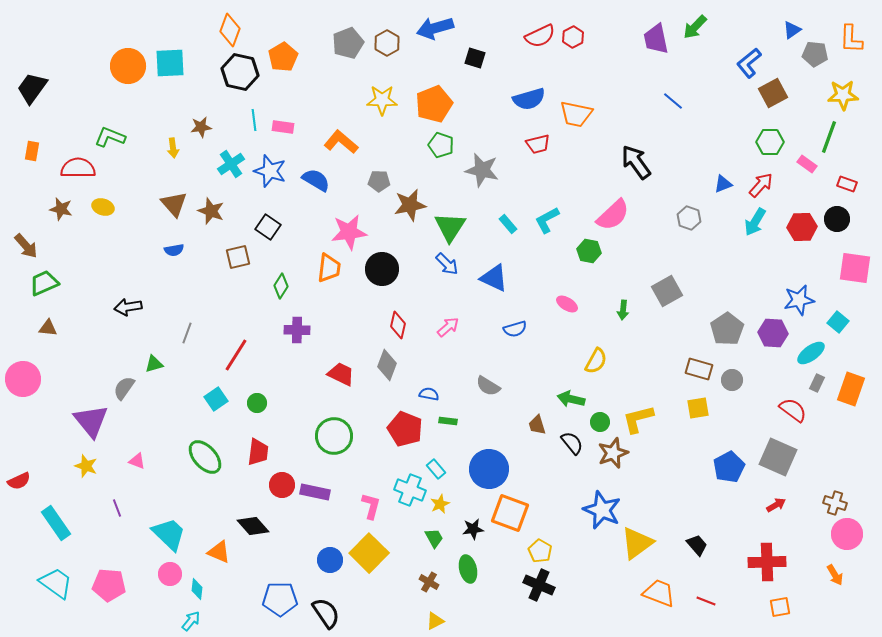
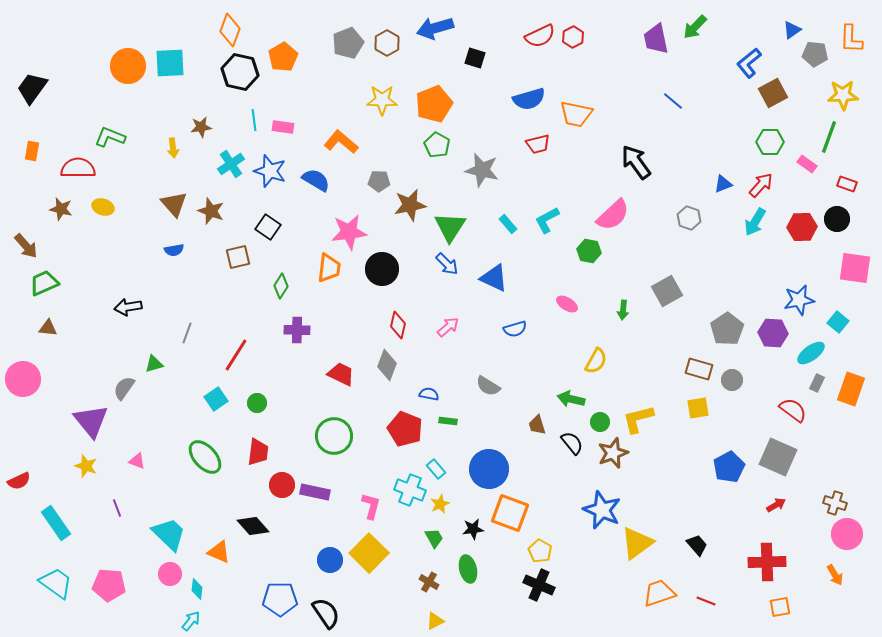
green pentagon at (441, 145): moved 4 px left; rotated 10 degrees clockwise
orange trapezoid at (659, 593): rotated 40 degrees counterclockwise
